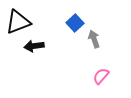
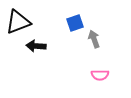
blue square: rotated 24 degrees clockwise
black arrow: moved 2 px right; rotated 12 degrees clockwise
pink semicircle: moved 1 px left, 1 px up; rotated 132 degrees counterclockwise
